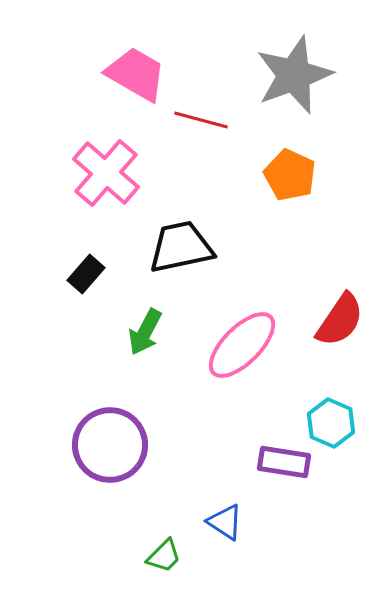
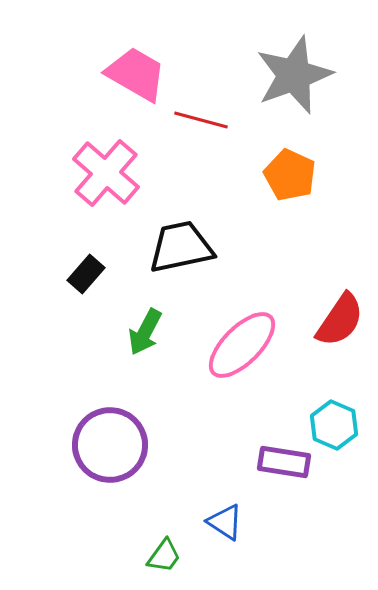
cyan hexagon: moved 3 px right, 2 px down
green trapezoid: rotated 9 degrees counterclockwise
